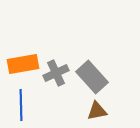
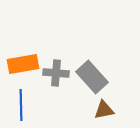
gray cross: rotated 30 degrees clockwise
brown triangle: moved 7 px right, 1 px up
